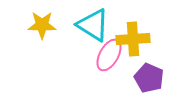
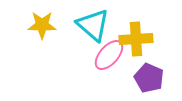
cyan triangle: rotated 9 degrees clockwise
yellow cross: moved 3 px right
pink ellipse: rotated 12 degrees clockwise
